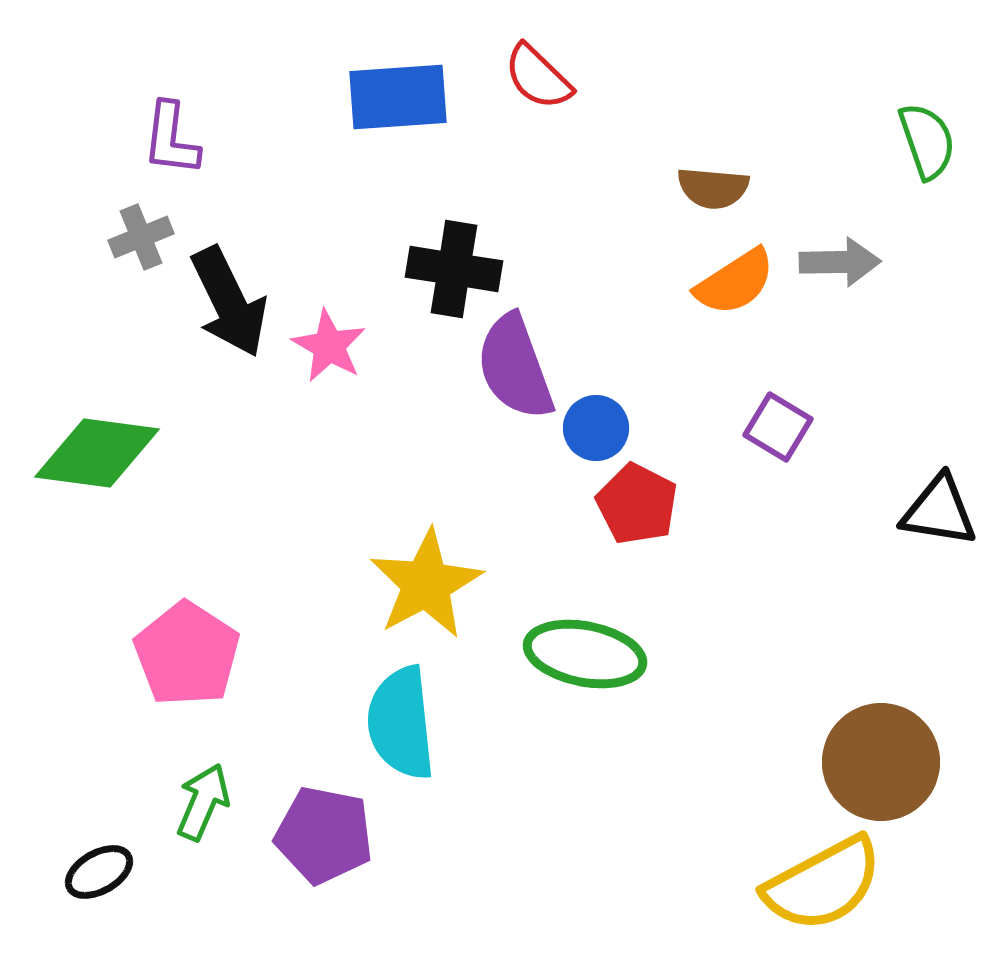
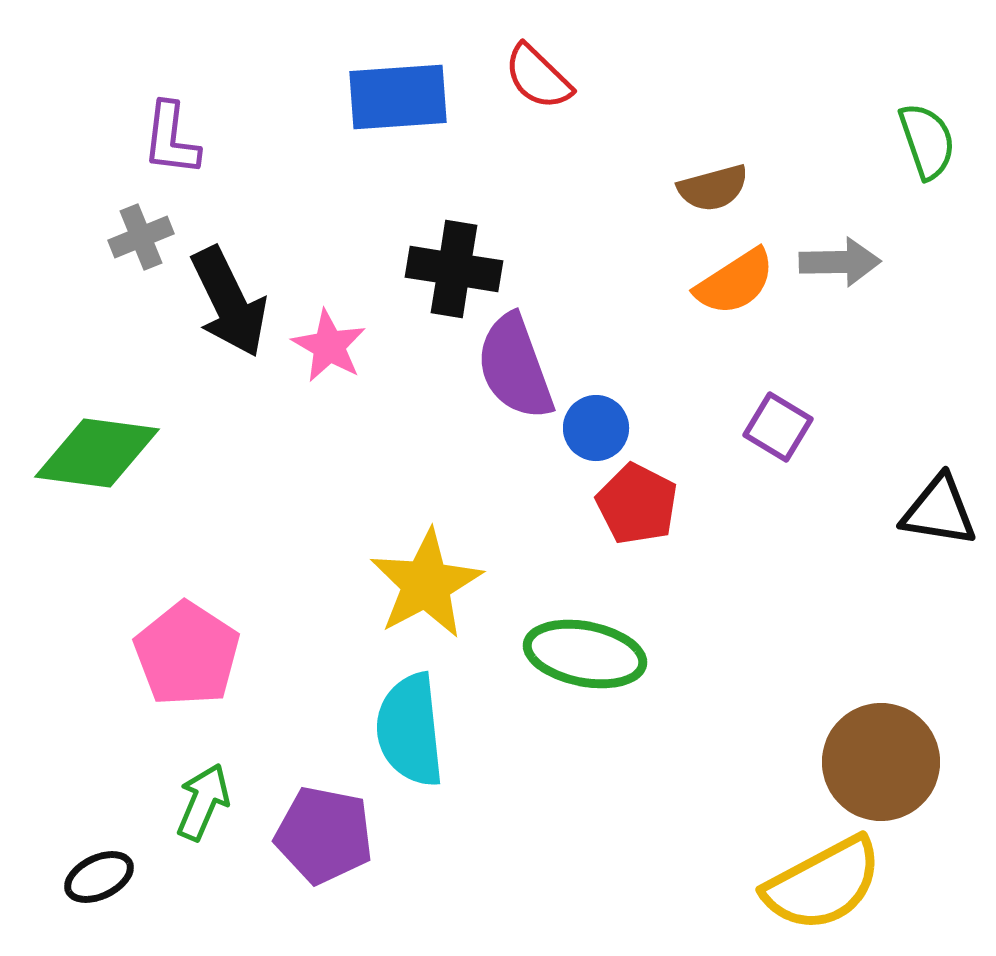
brown semicircle: rotated 20 degrees counterclockwise
cyan semicircle: moved 9 px right, 7 px down
black ellipse: moved 5 px down; rotated 4 degrees clockwise
